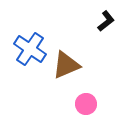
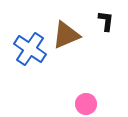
black L-shape: rotated 45 degrees counterclockwise
brown triangle: moved 30 px up
